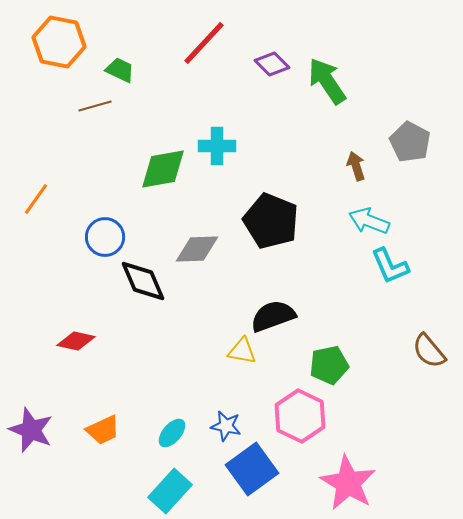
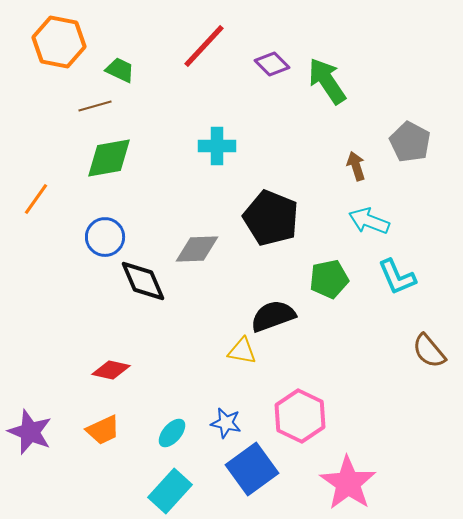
red line: moved 3 px down
green diamond: moved 54 px left, 11 px up
black pentagon: moved 3 px up
cyan L-shape: moved 7 px right, 11 px down
red diamond: moved 35 px right, 29 px down
green pentagon: moved 86 px up
blue star: moved 3 px up
purple star: moved 1 px left, 2 px down
pink star: rotated 4 degrees clockwise
